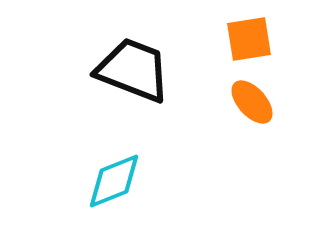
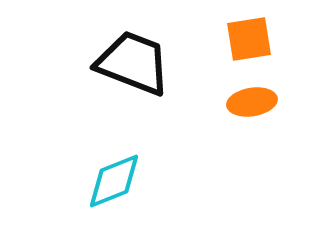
black trapezoid: moved 7 px up
orange ellipse: rotated 57 degrees counterclockwise
